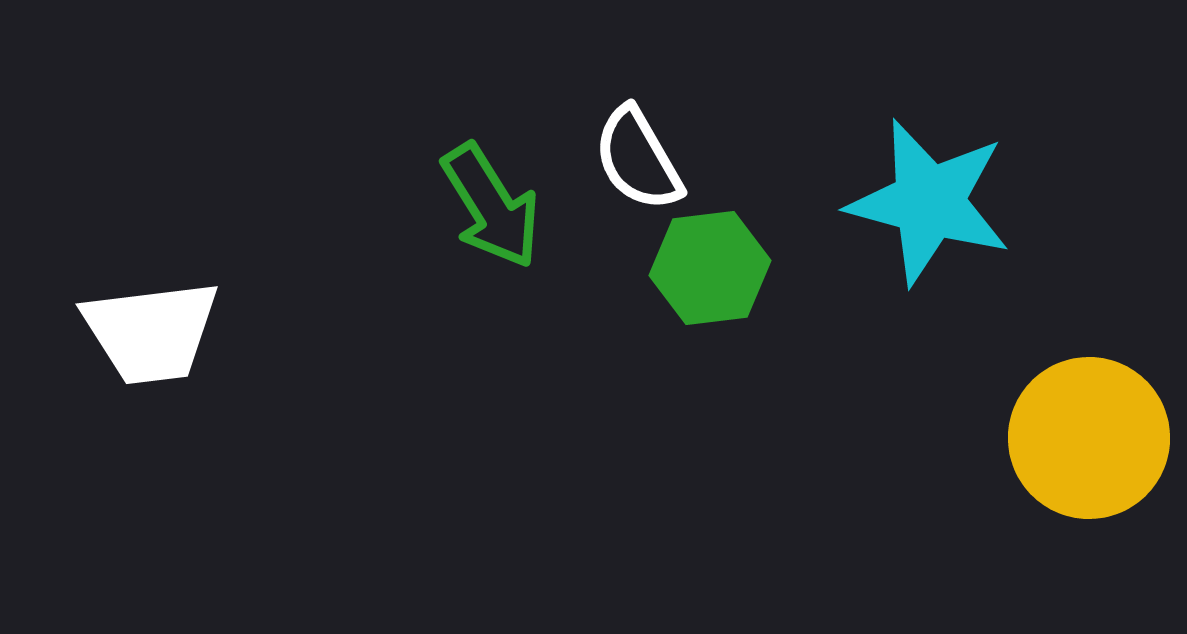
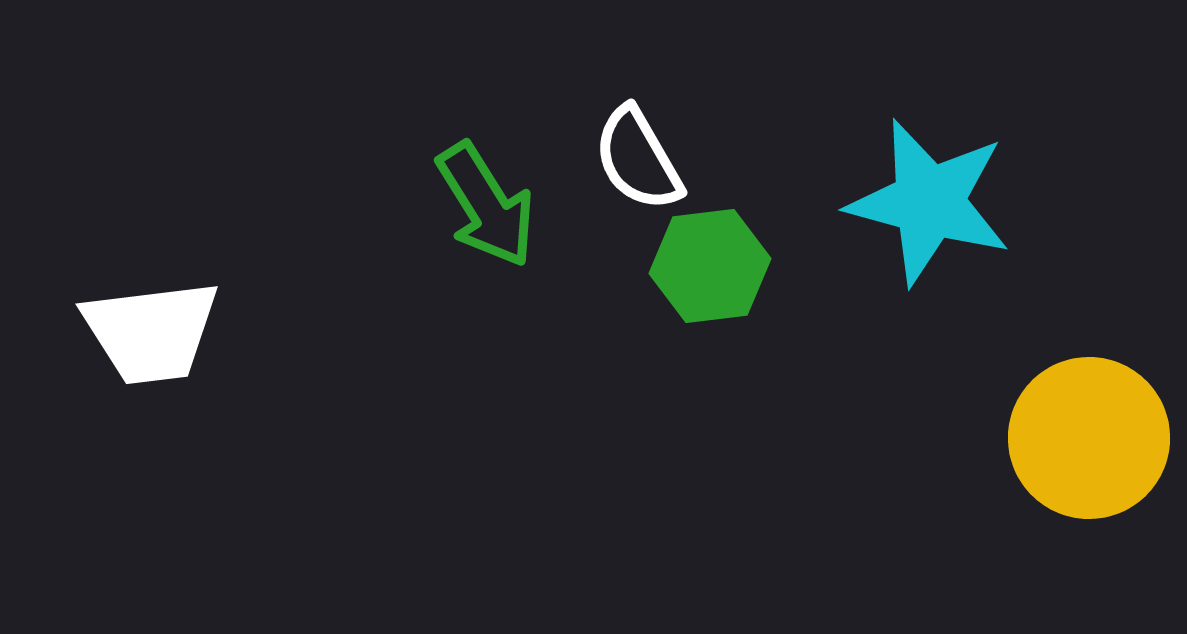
green arrow: moved 5 px left, 1 px up
green hexagon: moved 2 px up
